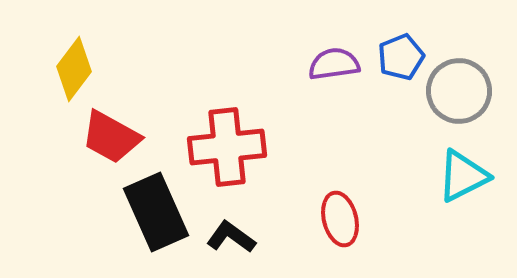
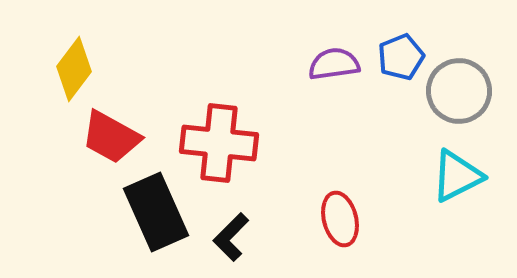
red cross: moved 8 px left, 4 px up; rotated 12 degrees clockwise
cyan triangle: moved 6 px left
black L-shape: rotated 81 degrees counterclockwise
